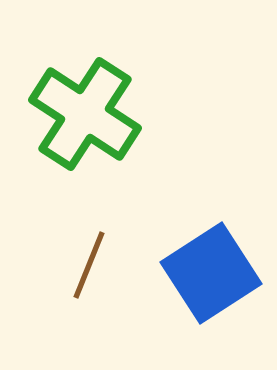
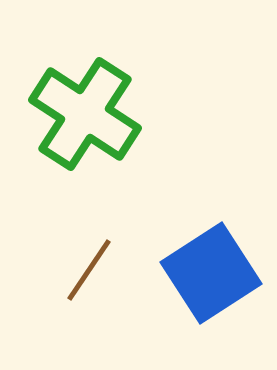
brown line: moved 5 px down; rotated 12 degrees clockwise
